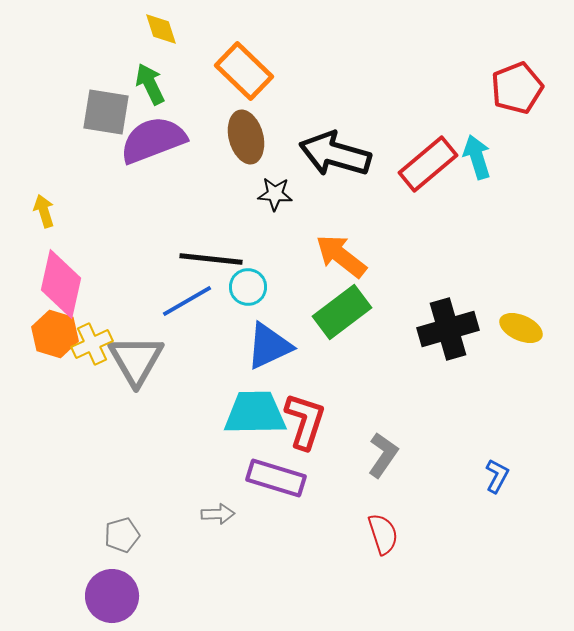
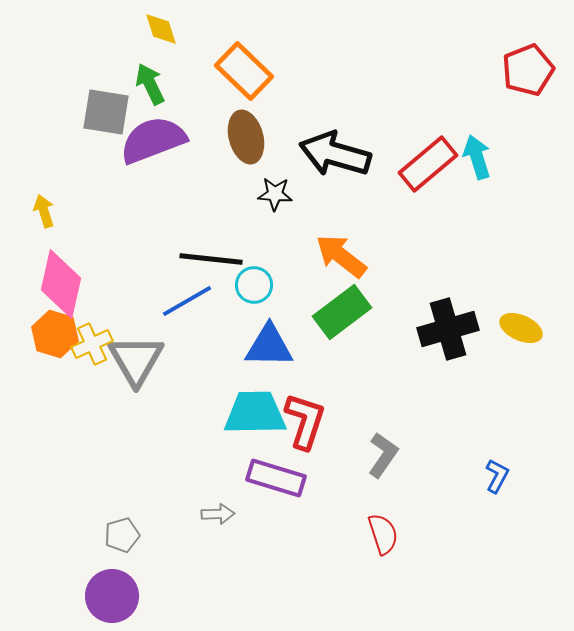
red pentagon: moved 11 px right, 18 px up
cyan circle: moved 6 px right, 2 px up
blue triangle: rotated 26 degrees clockwise
